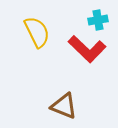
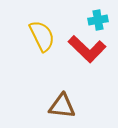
yellow semicircle: moved 5 px right, 4 px down
brown triangle: moved 2 px left; rotated 16 degrees counterclockwise
